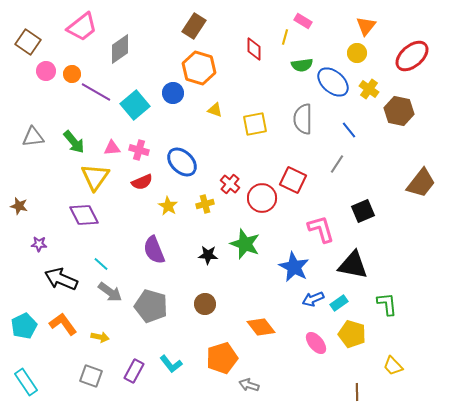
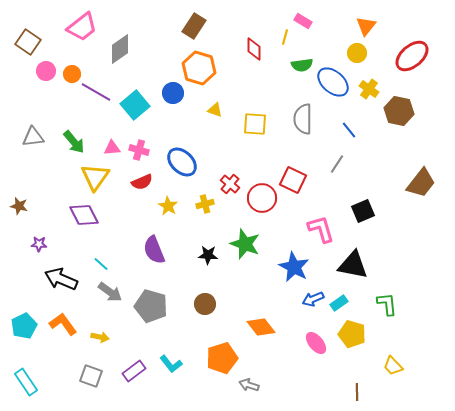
yellow square at (255, 124): rotated 15 degrees clockwise
purple rectangle at (134, 371): rotated 25 degrees clockwise
